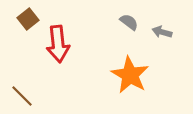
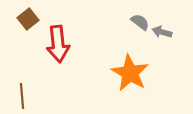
gray semicircle: moved 11 px right
orange star: moved 2 px up
brown line: rotated 40 degrees clockwise
